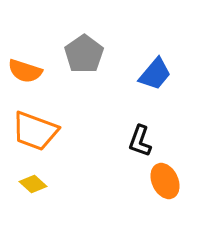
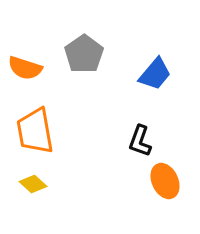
orange semicircle: moved 3 px up
orange trapezoid: rotated 60 degrees clockwise
